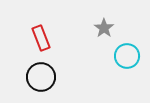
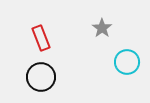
gray star: moved 2 px left
cyan circle: moved 6 px down
